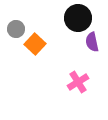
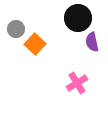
pink cross: moved 1 px left, 1 px down
